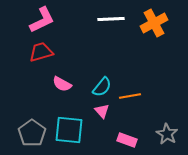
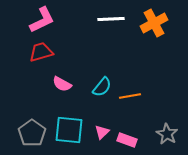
pink triangle: moved 21 px down; rotated 28 degrees clockwise
